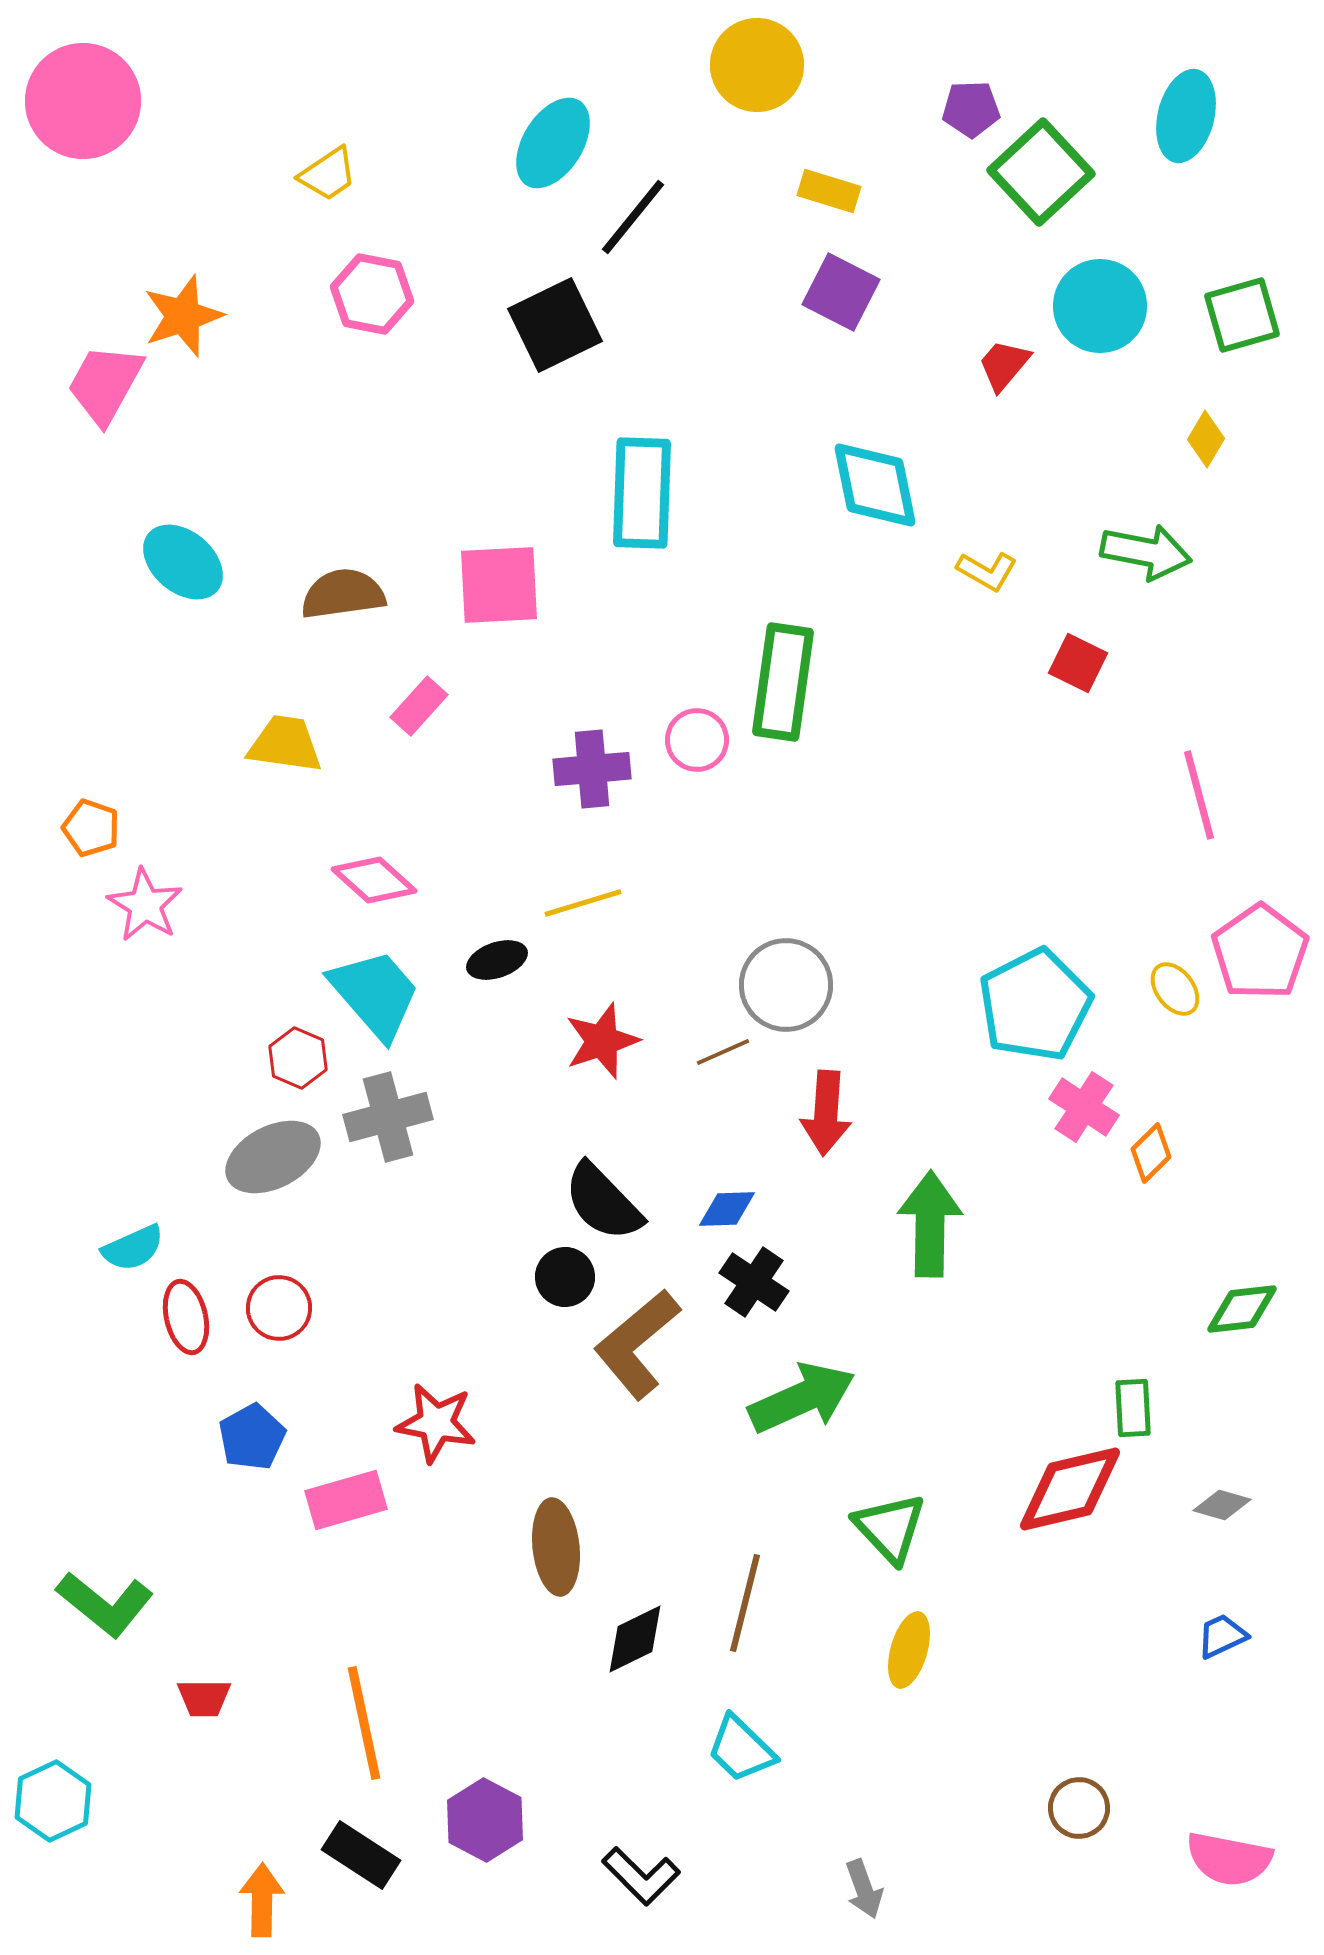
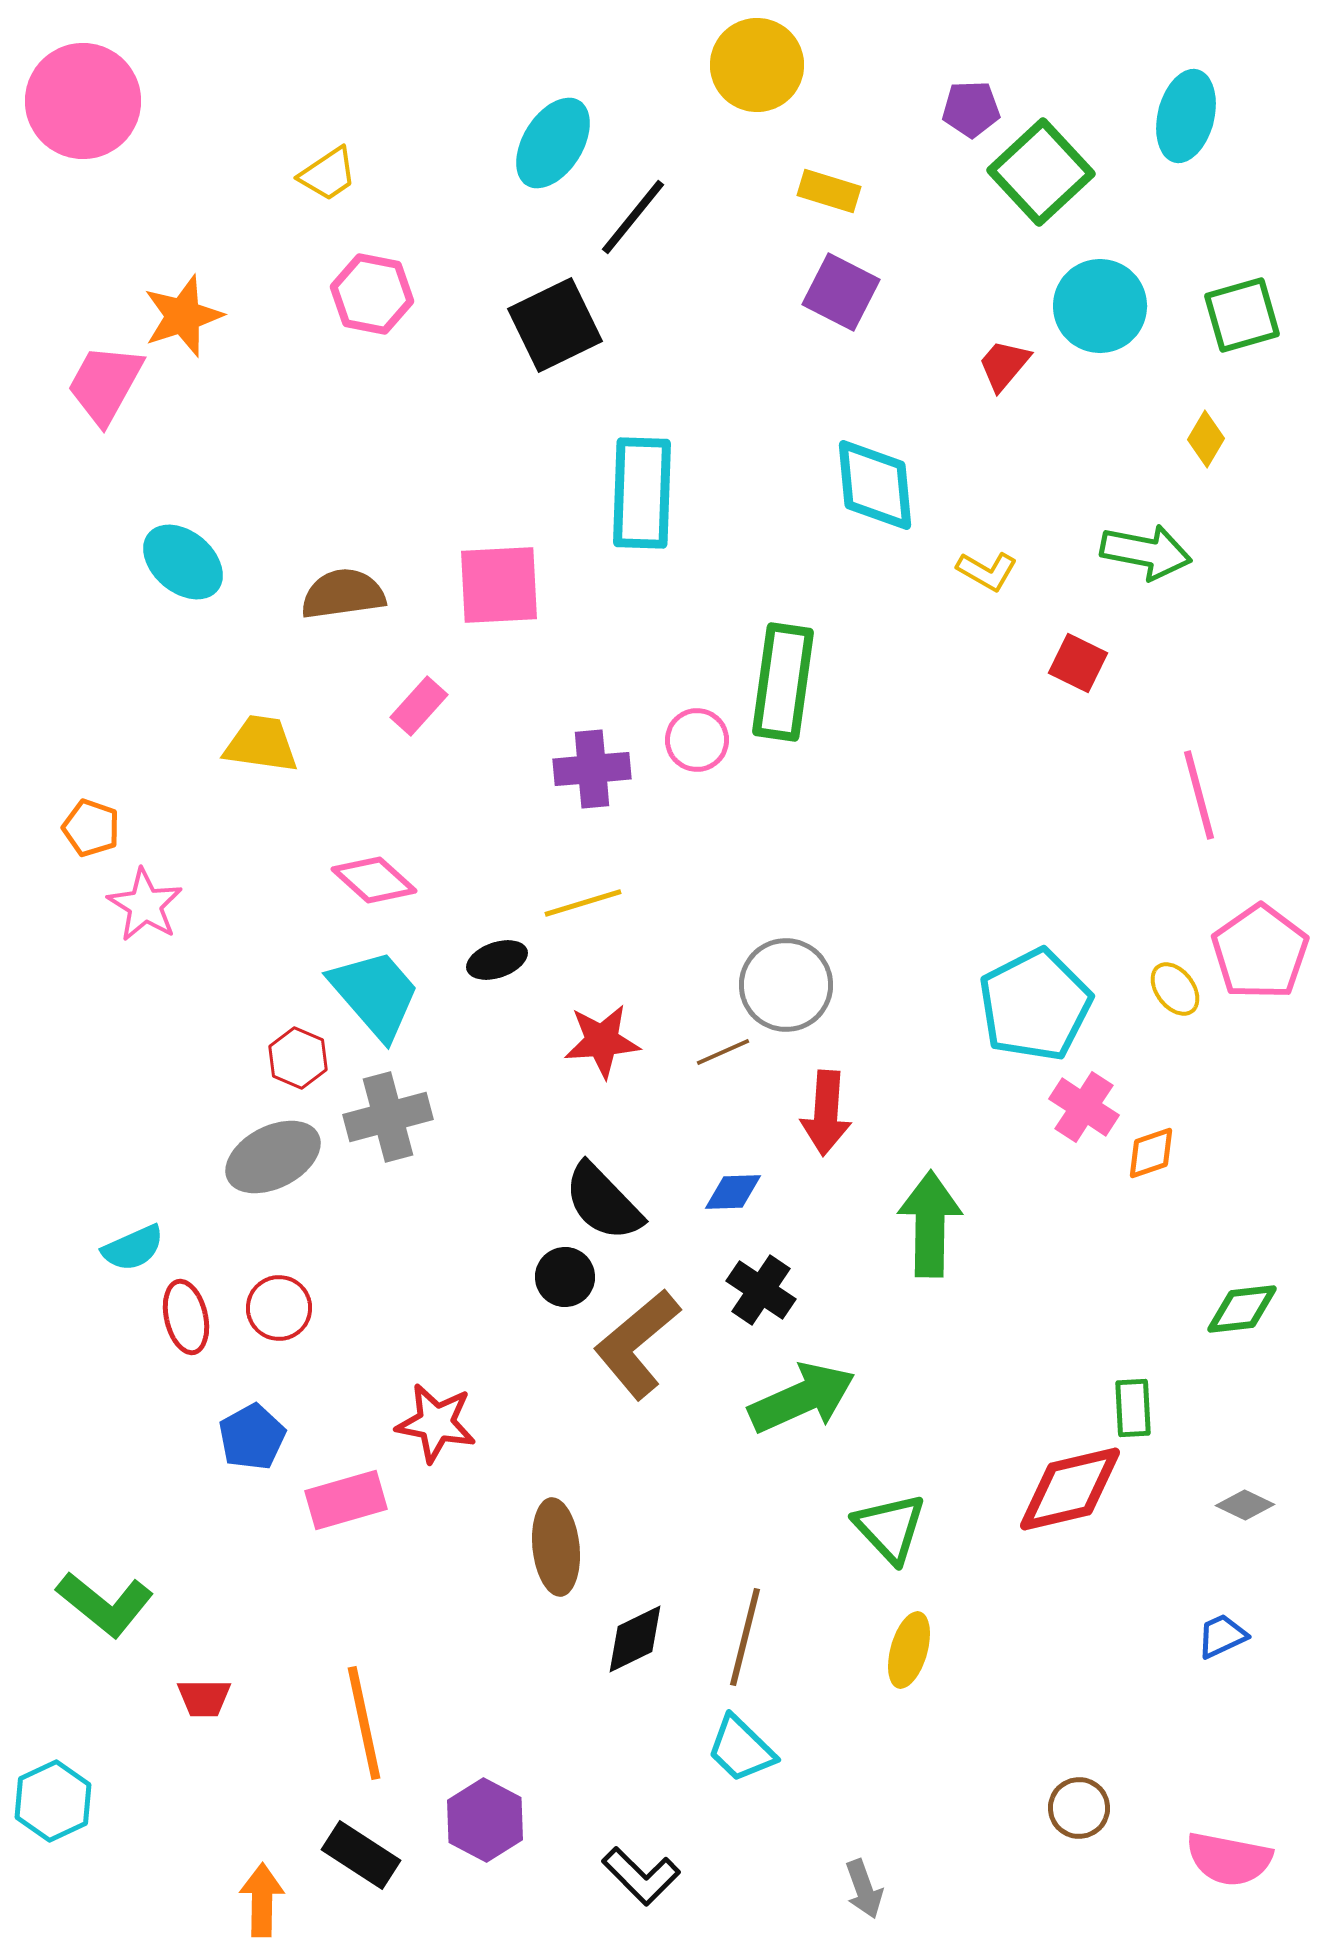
cyan diamond at (875, 485): rotated 6 degrees clockwise
yellow trapezoid at (285, 744): moved 24 px left
red star at (602, 1041): rotated 14 degrees clockwise
orange diamond at (1151, 1153): rotated 26 degrees clockwise
blue diamond at (727, 1209): moved 6 px right, 17 px up
black cross at (754, 1282): moved 7 px right, 8 px down
gray diamond at (1222, 1505): moved 23 px right; rotated 10 degrees clockwise
brown line at (745, 1603): moved 34 px down
